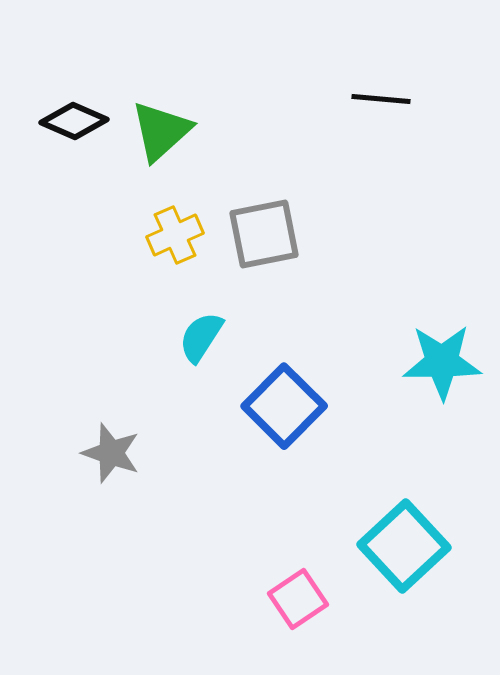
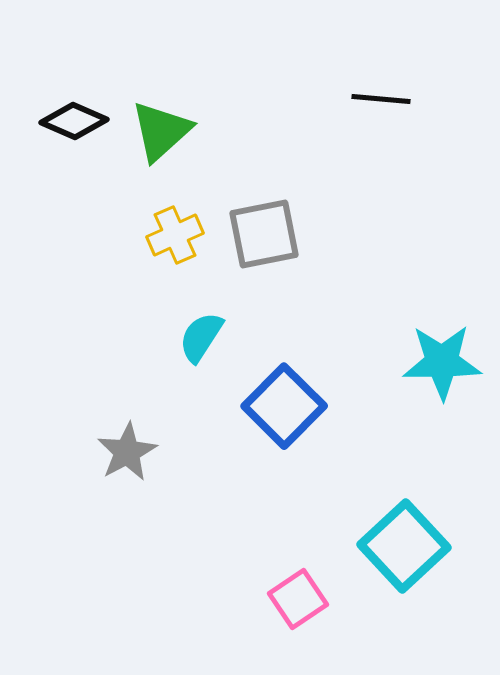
gray star: moved 16 px right, 1 px up; rotated 24 degrees clockwise
